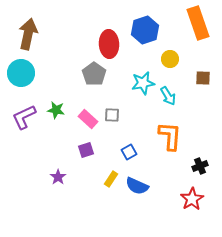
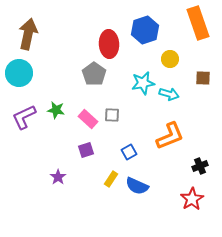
cyan circle: moved 2 px left
cyan arrow: moved 1 px right, 2 px up; rotated 42 degrees counterclockwise
orange L-shape: rotated 64 degrees clockwise
